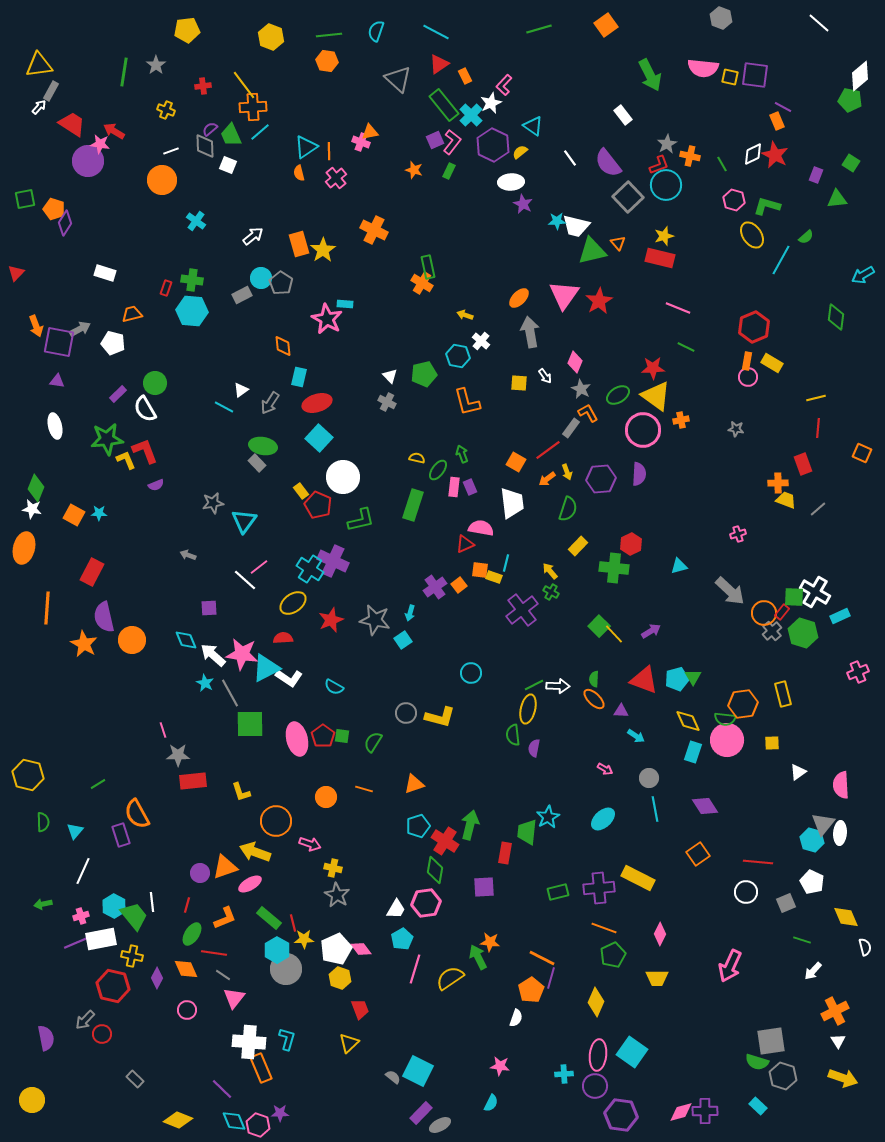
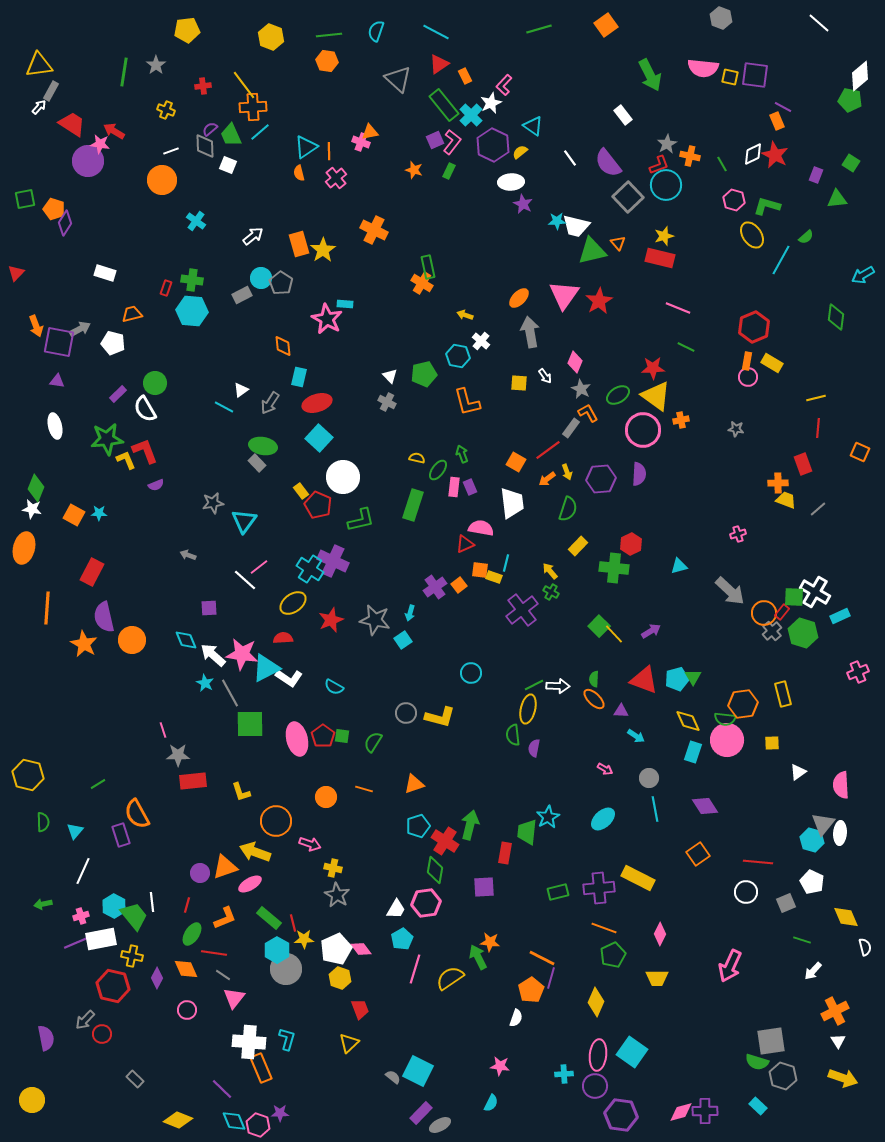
orange square at (862, 453): moved 2 px left, 1 px up
